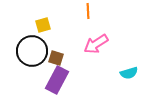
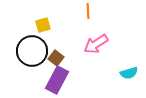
brown square: rotated 21 degrees clockwise
